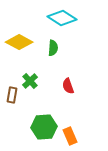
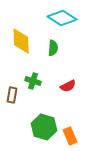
yellow diamond: moved 2 px right, 1 px up; rotated 60 degrees clockwise
green cross: moved 3 px right; rotated 28 degrees counterclockwise
red semicircle: rotated 98 degrees counterclockwise
green hexagon: rotated 20 degrees clockwise
